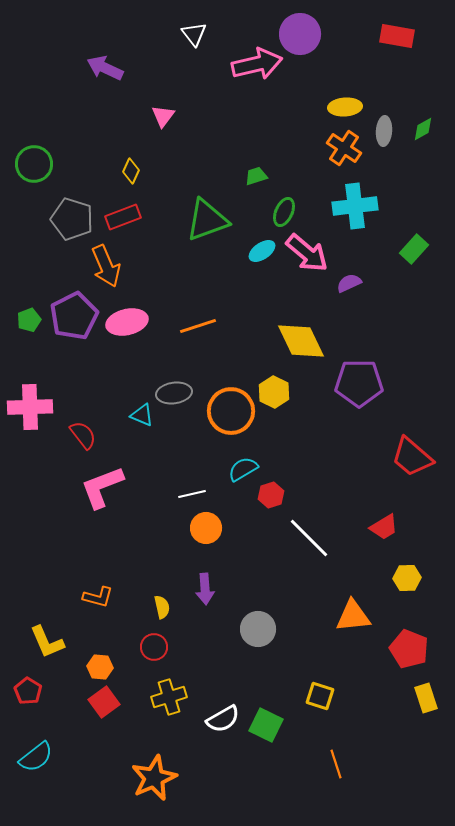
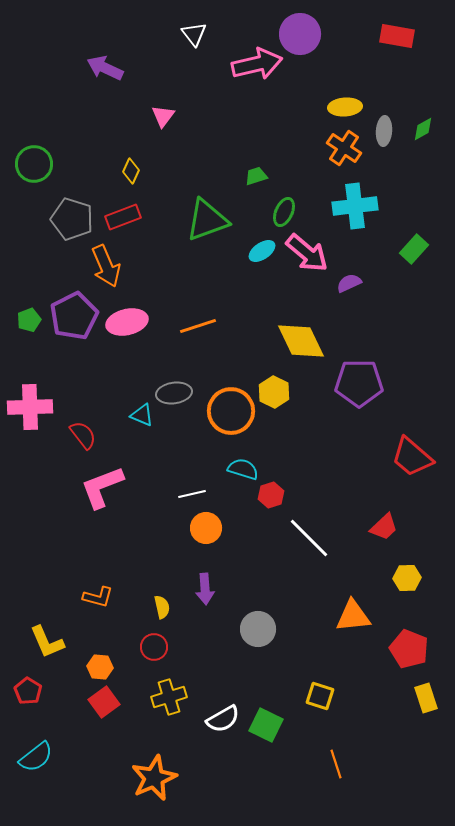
cyan semicircle at (243, 469): rotated 48 degrees clockwise
red trapezoid at (384, 527): rotated 12 degrees counterclockwise
